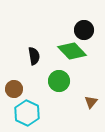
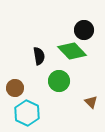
black semicircle: moved 5 px right
brown circle: moved 1 px right, 1 px up
brown triangle: rotated 24 degrees counterclockwise
